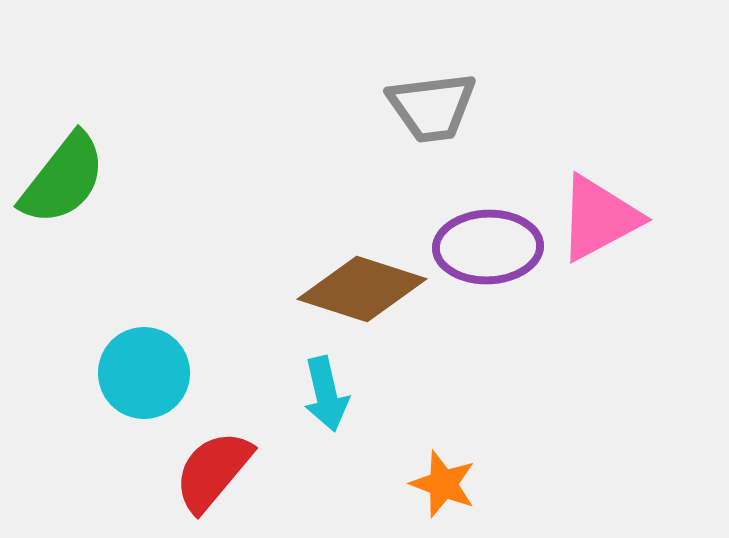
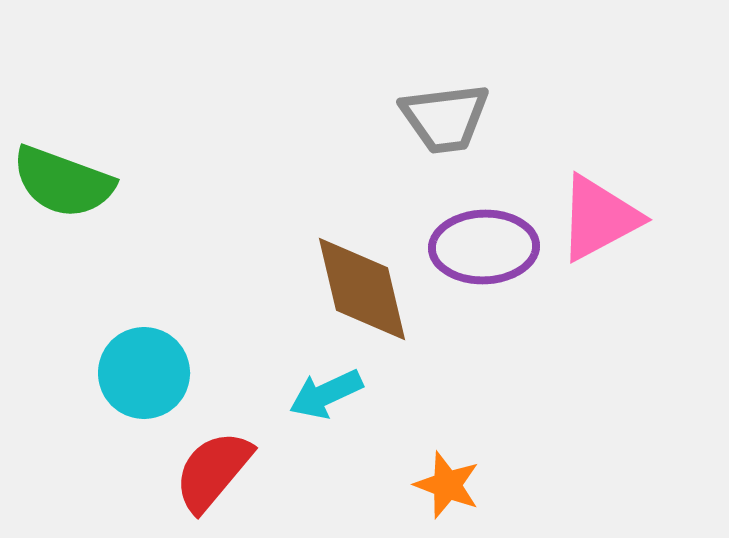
gray trapezoid: moved 13 px right, 11 px down
green semicircle: moved 3 px down; rotated 72 degrees clockwise
purple ellipse: moved 4 px left
brown diamond: rotated 59 degrees clockwise
cyan arrow: rotated 78 degrees clockwise
orange star: moved 4 px right, 1 px down
